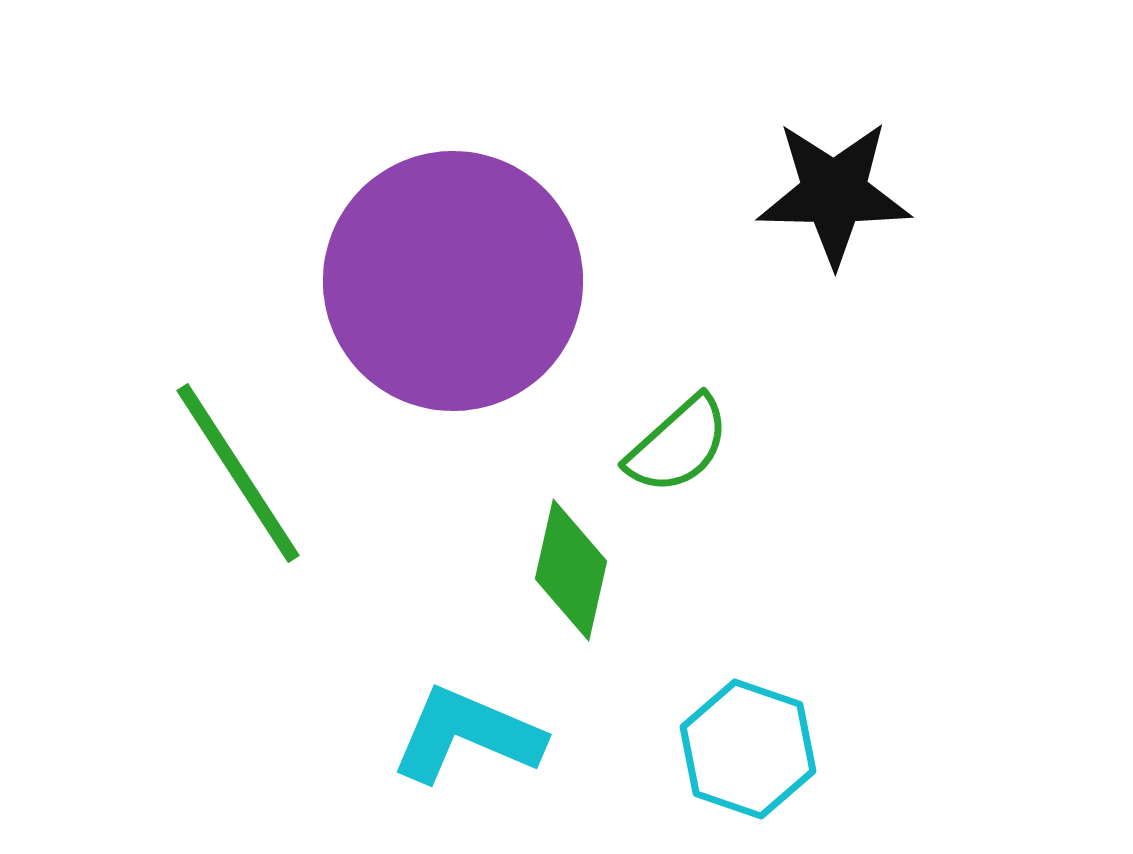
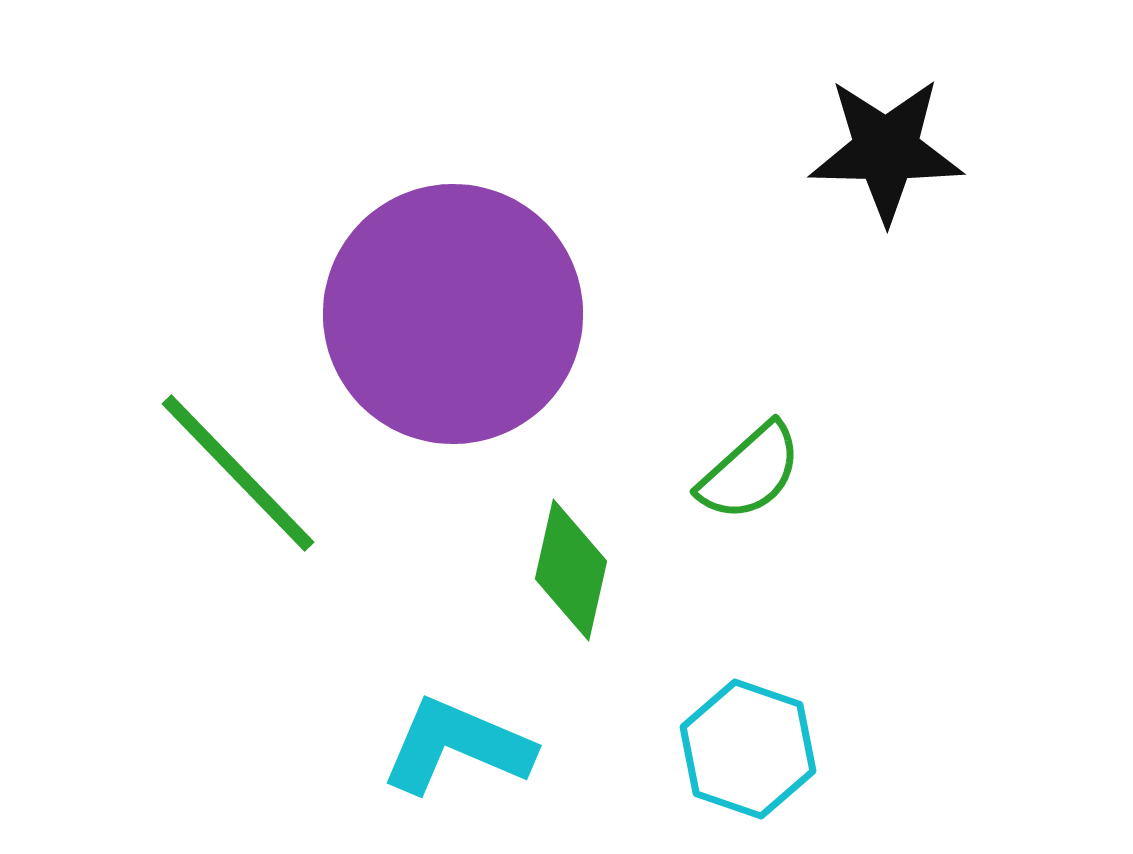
black star: moved 52 px right, 43 px up
purple circle: moved 33 px down
green semicircle: moved 72 px right, 27 px down
green line: rotated 11 degrees counterclockwise
cyan L-shape: moved 10 px left, 11 px down
